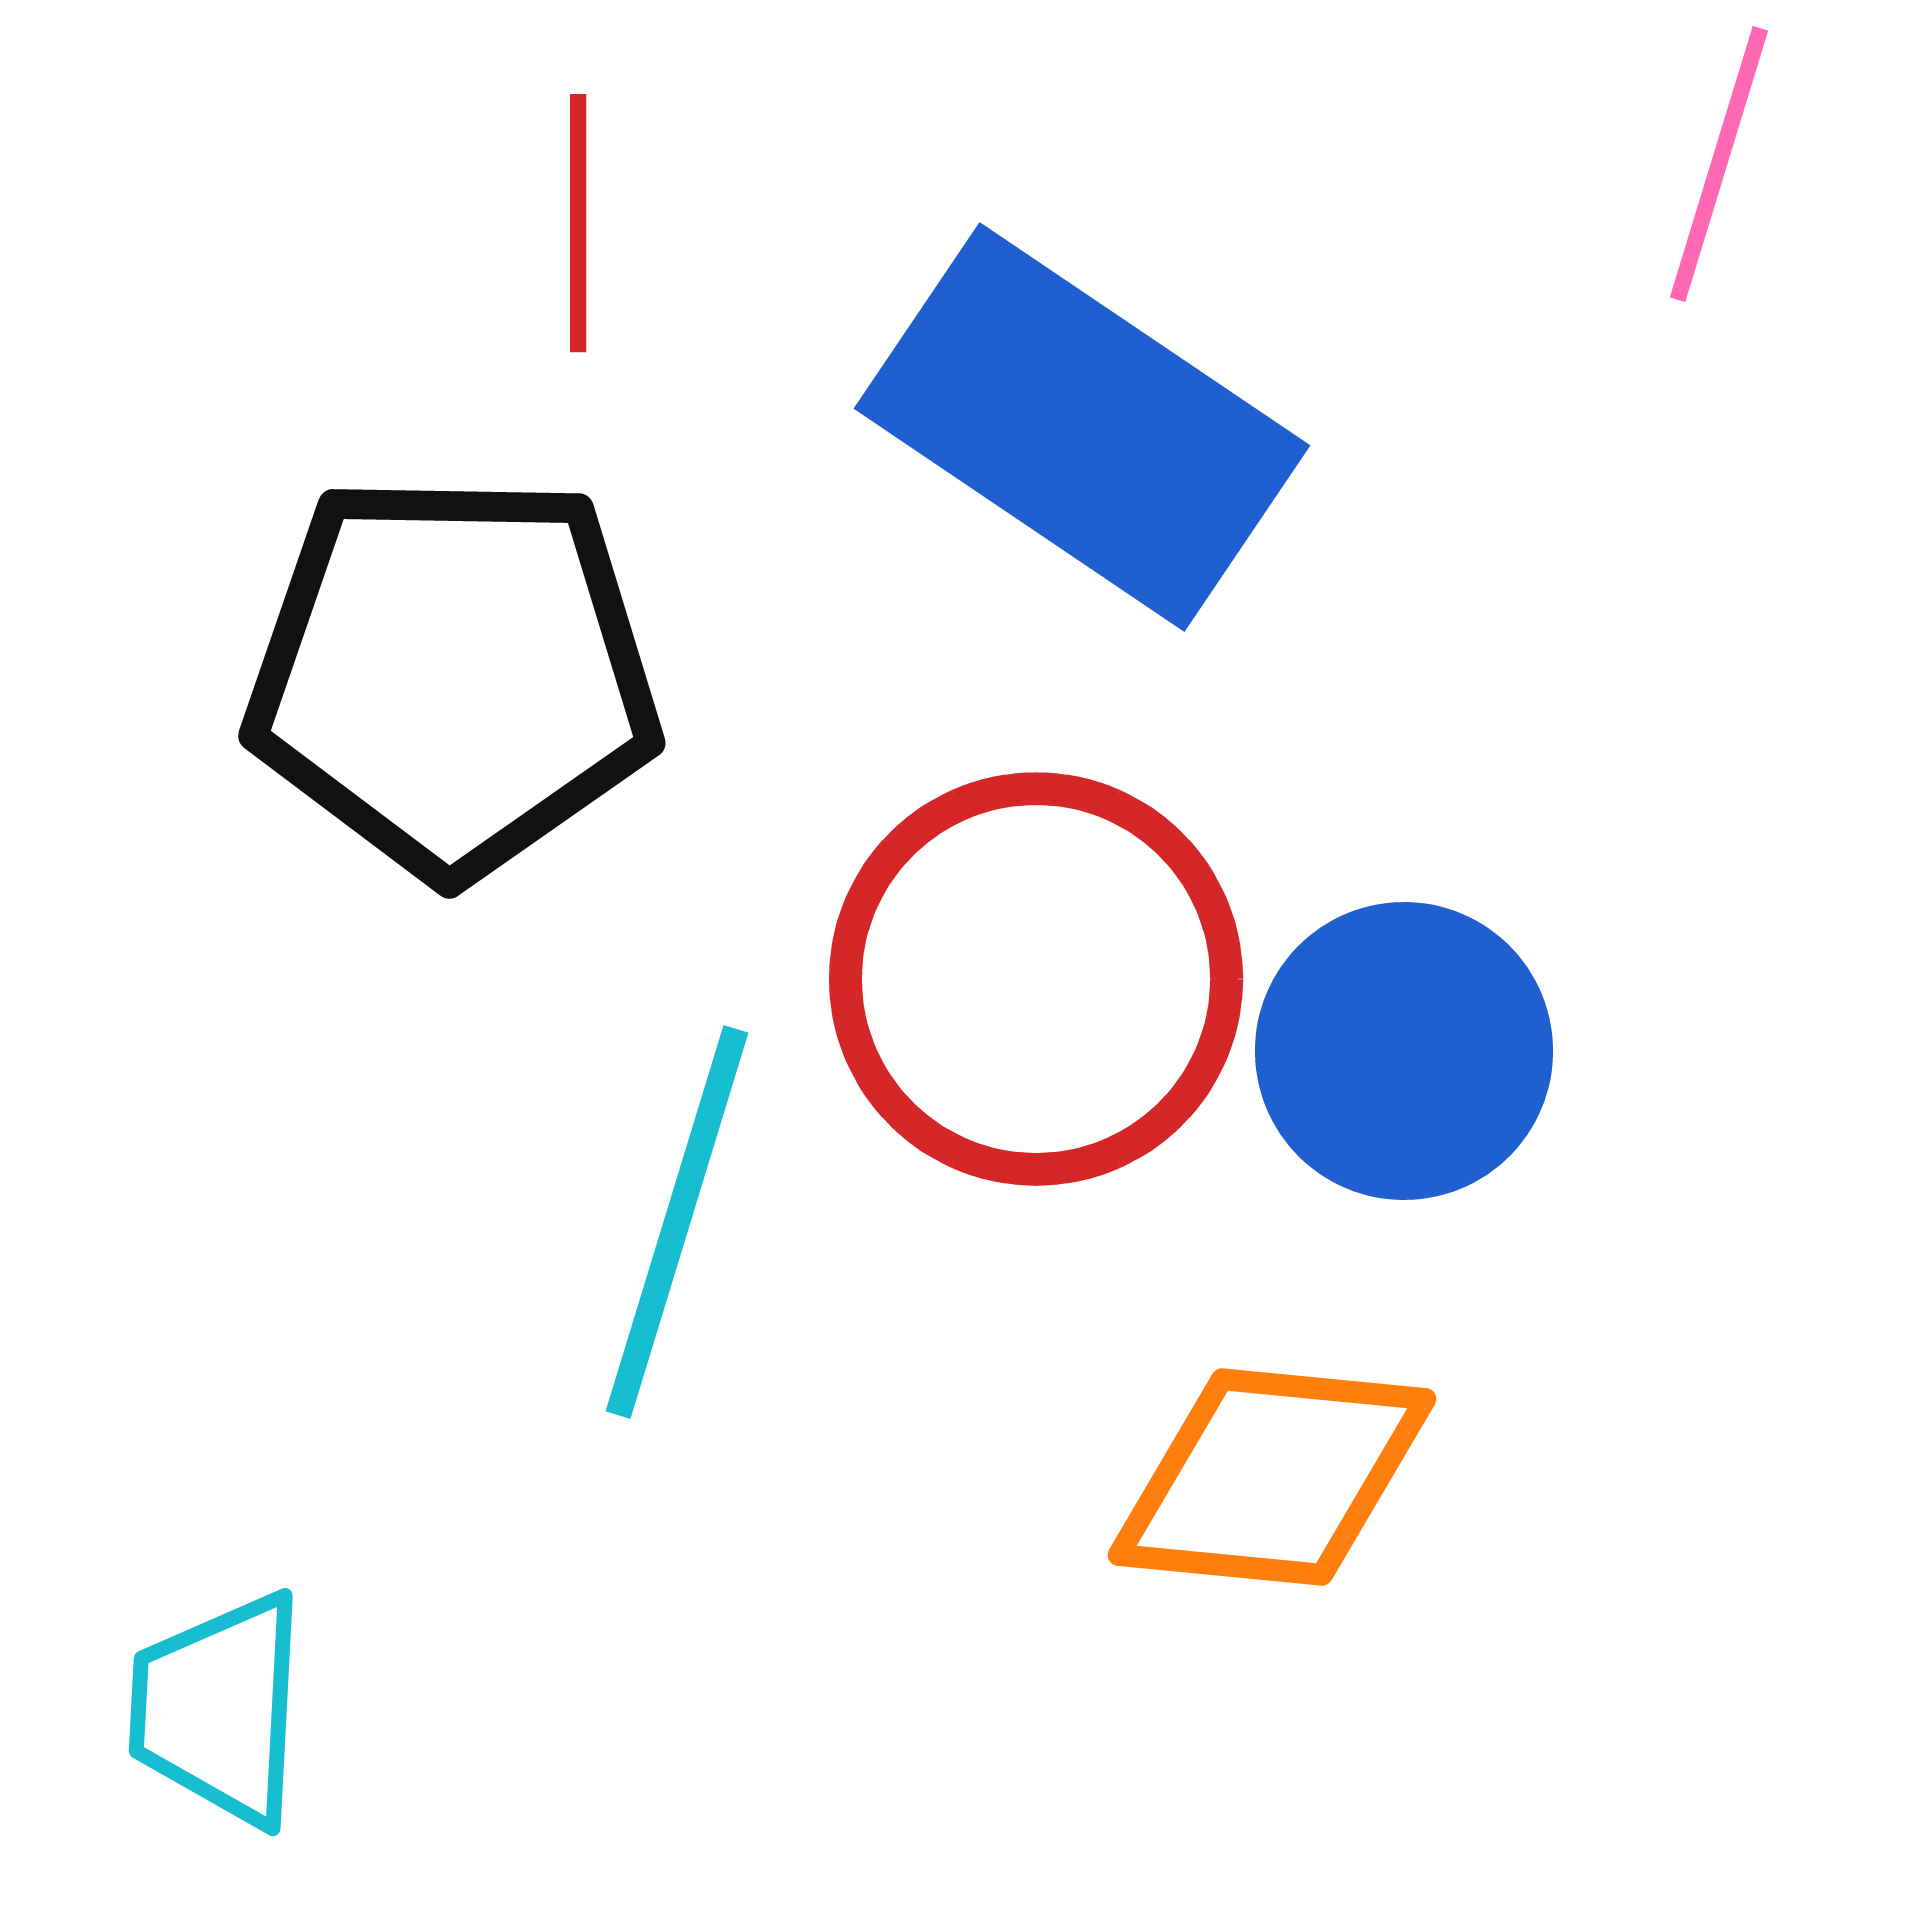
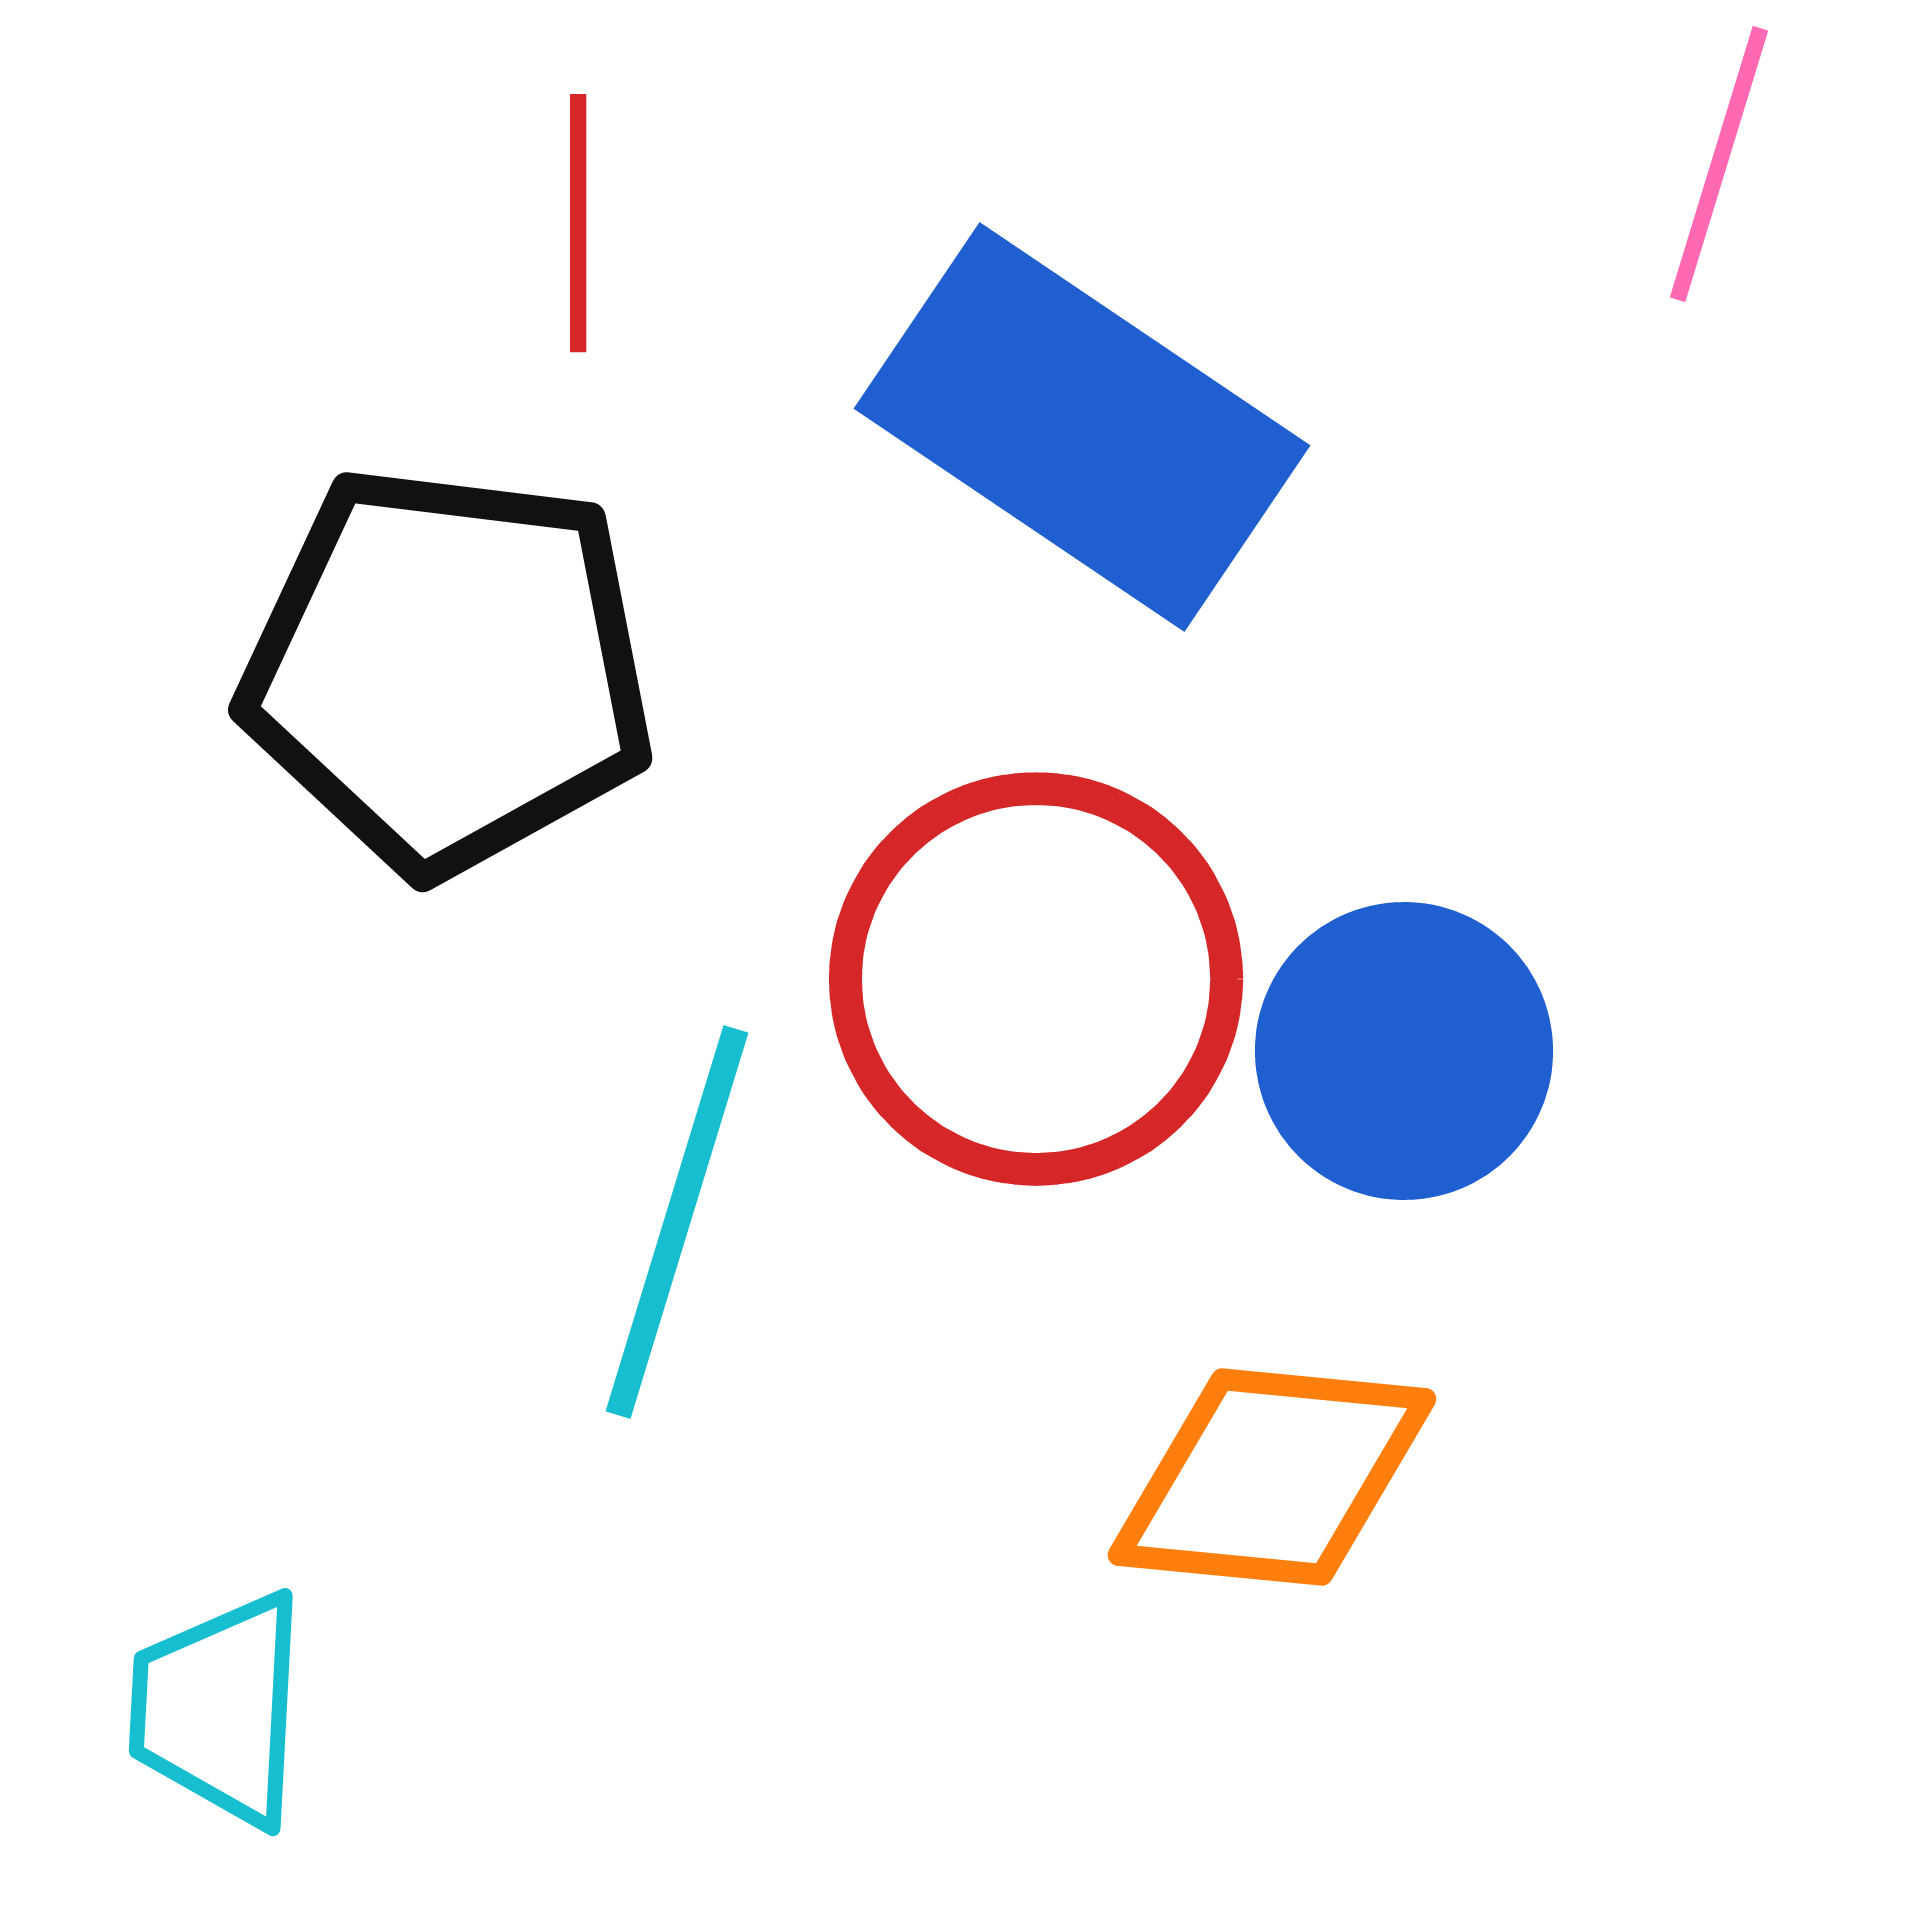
black pentagon: moved 5 px left, 5 px up; rotated 6 degrees clockwise
